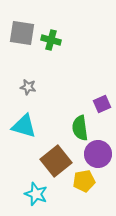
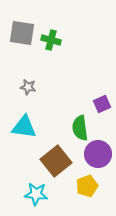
cyan triangle: moved 1 px down; rotated 8 degrees counterclockwise
yellow pentagon: moved 3 px right, 5 px down; rotated 10 degrees counterclockwise
cyan star: rotated 15 degrees counterclockwise
